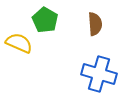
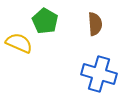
green pentagon: moved 1 px down
